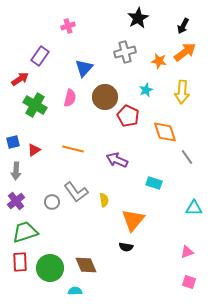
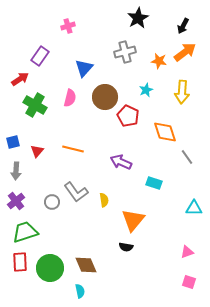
red triangle: moved 3 px right, 1 px down; rotated 16 degrees counterclockwise
purple arrow: moved 4 px right, 2 px down
cyan semicircle: moved 5 px right; rotated 80 degrees clockwise
